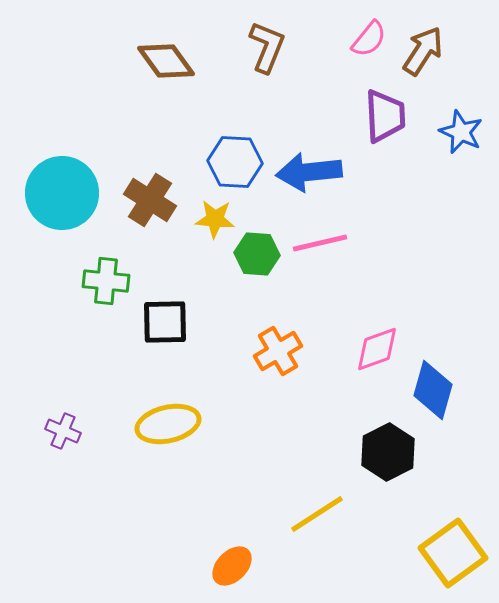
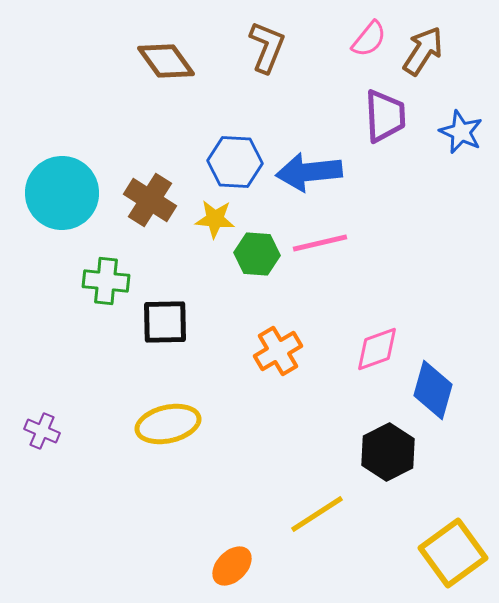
purple cross: moved 21 px left
